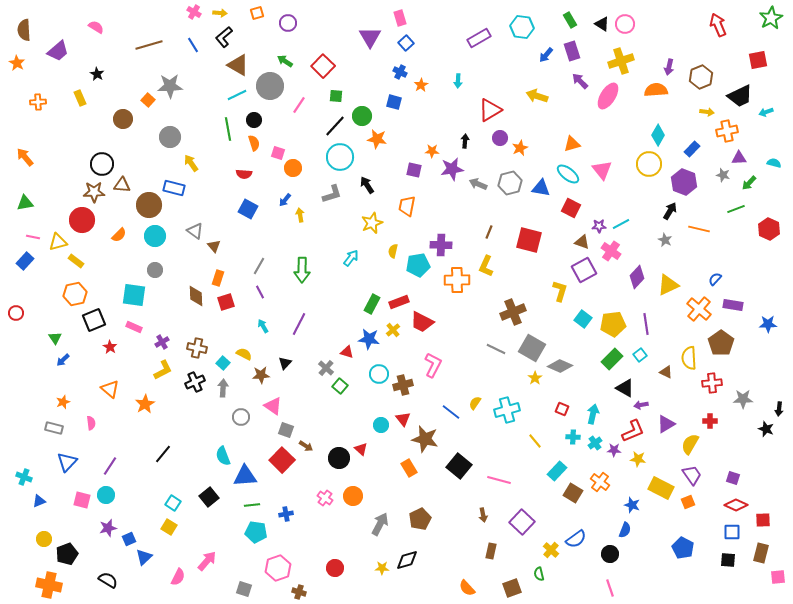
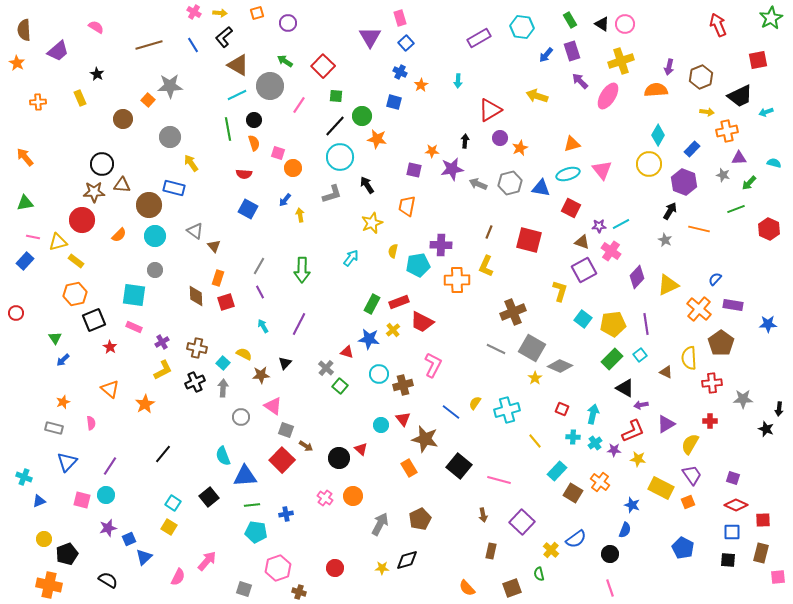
cyan ellipse at (568, 174): rotated 55 degrees counterclockwise
